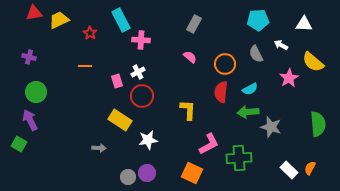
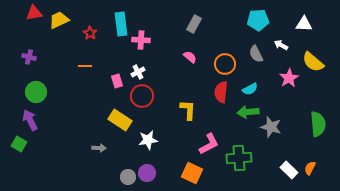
cyan rectangle: moved 4 px down; rotated 20 degrees clockwise
